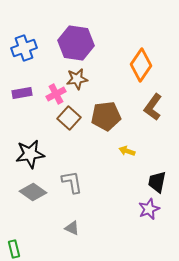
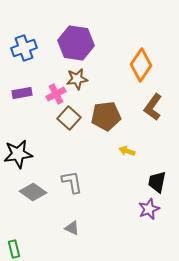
black star: moved 12 px left
